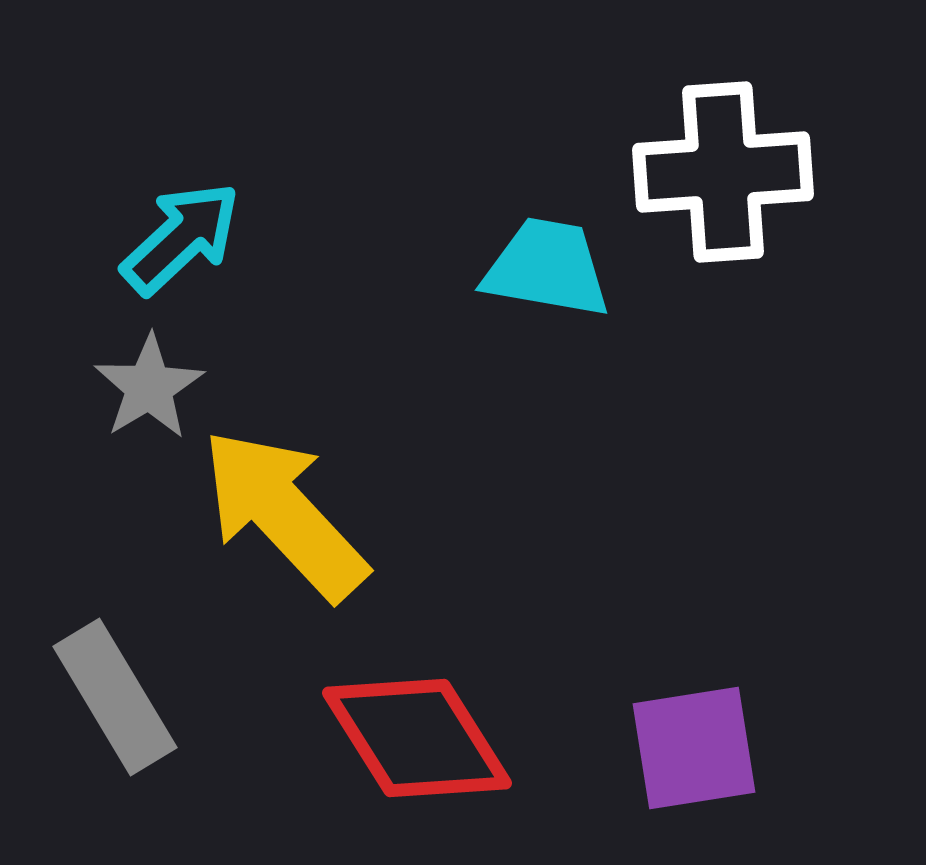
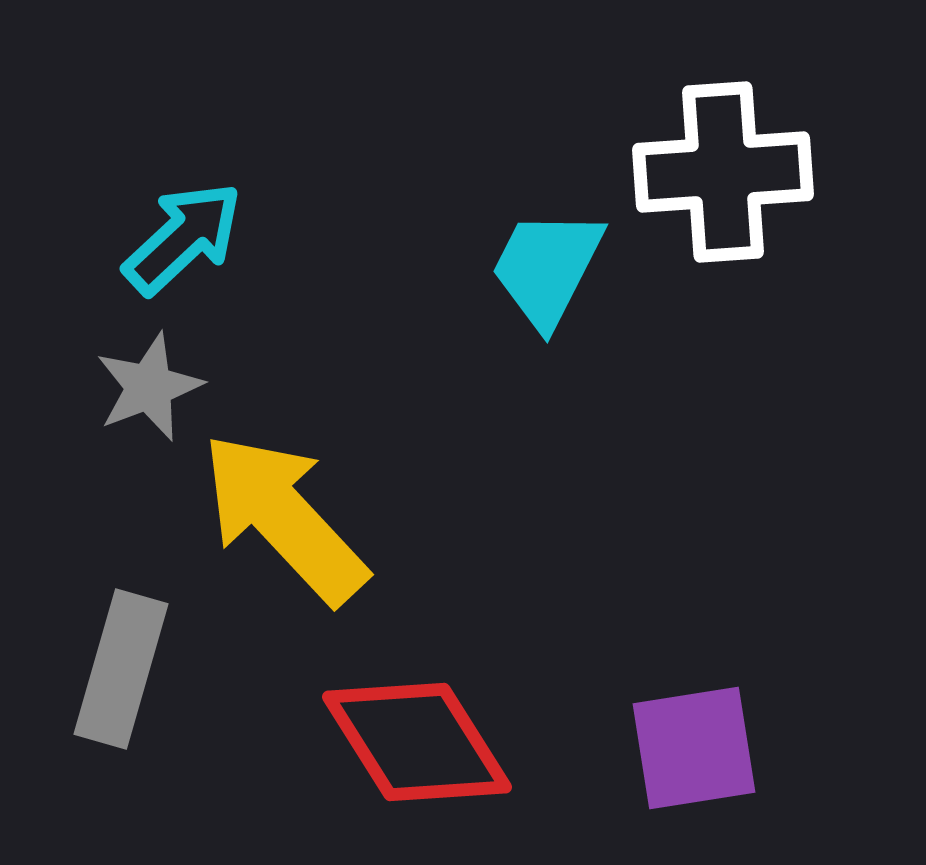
cyan arrow: moved 2 px right
cyan trapezoid: rotated 73 degrees counterclockwise
gray star: rotated 10 degrees clockwise
yellow arrow: moved 4 px down
gray rectangle: moved 6 px right, 28 px up; rotated 47 degrees clockwise
red diamond: moved 4 px down
